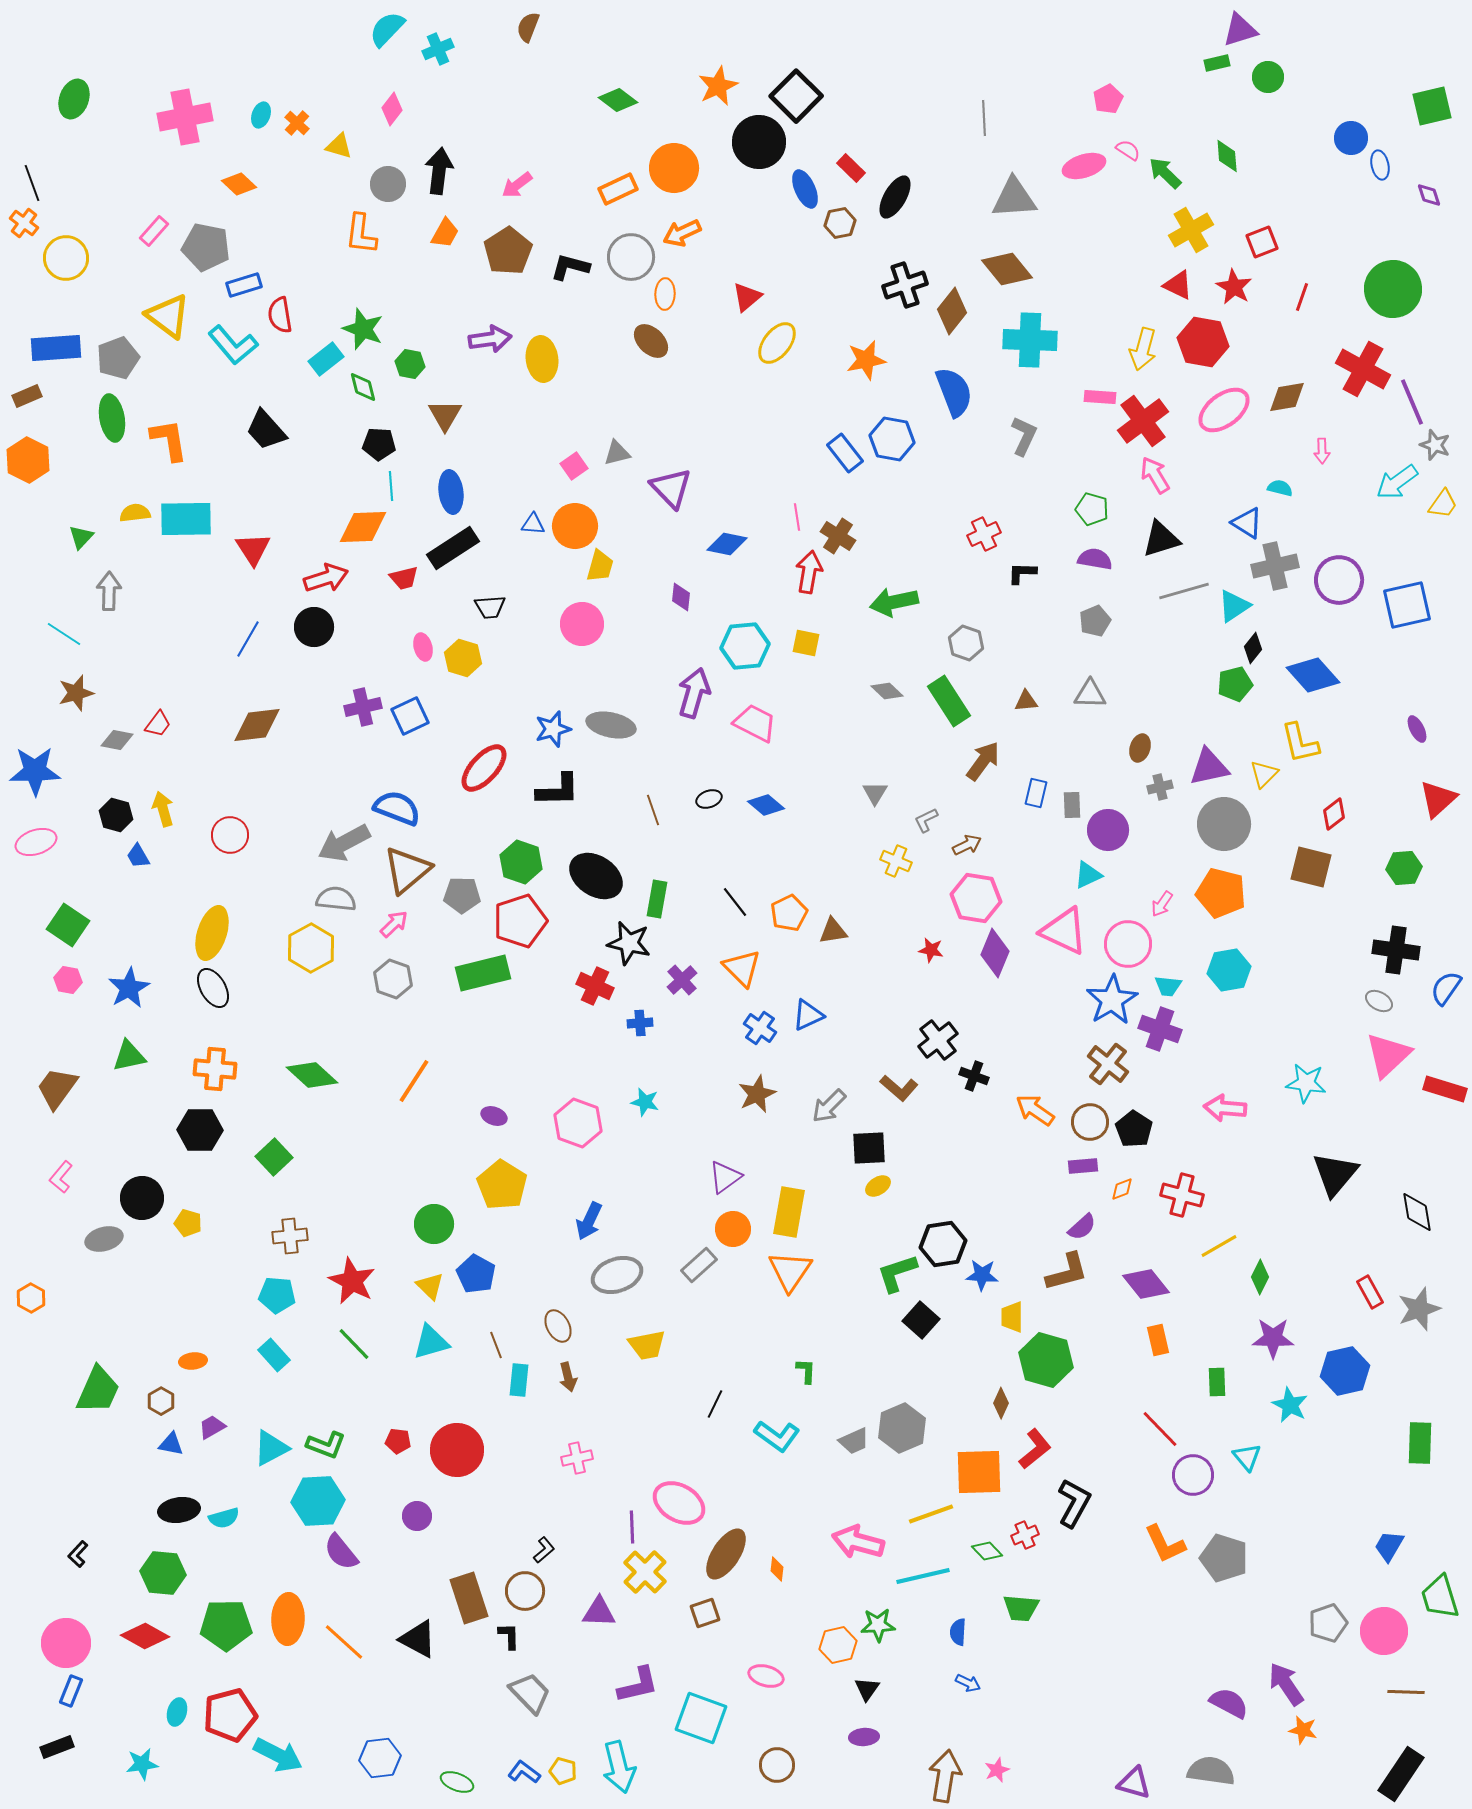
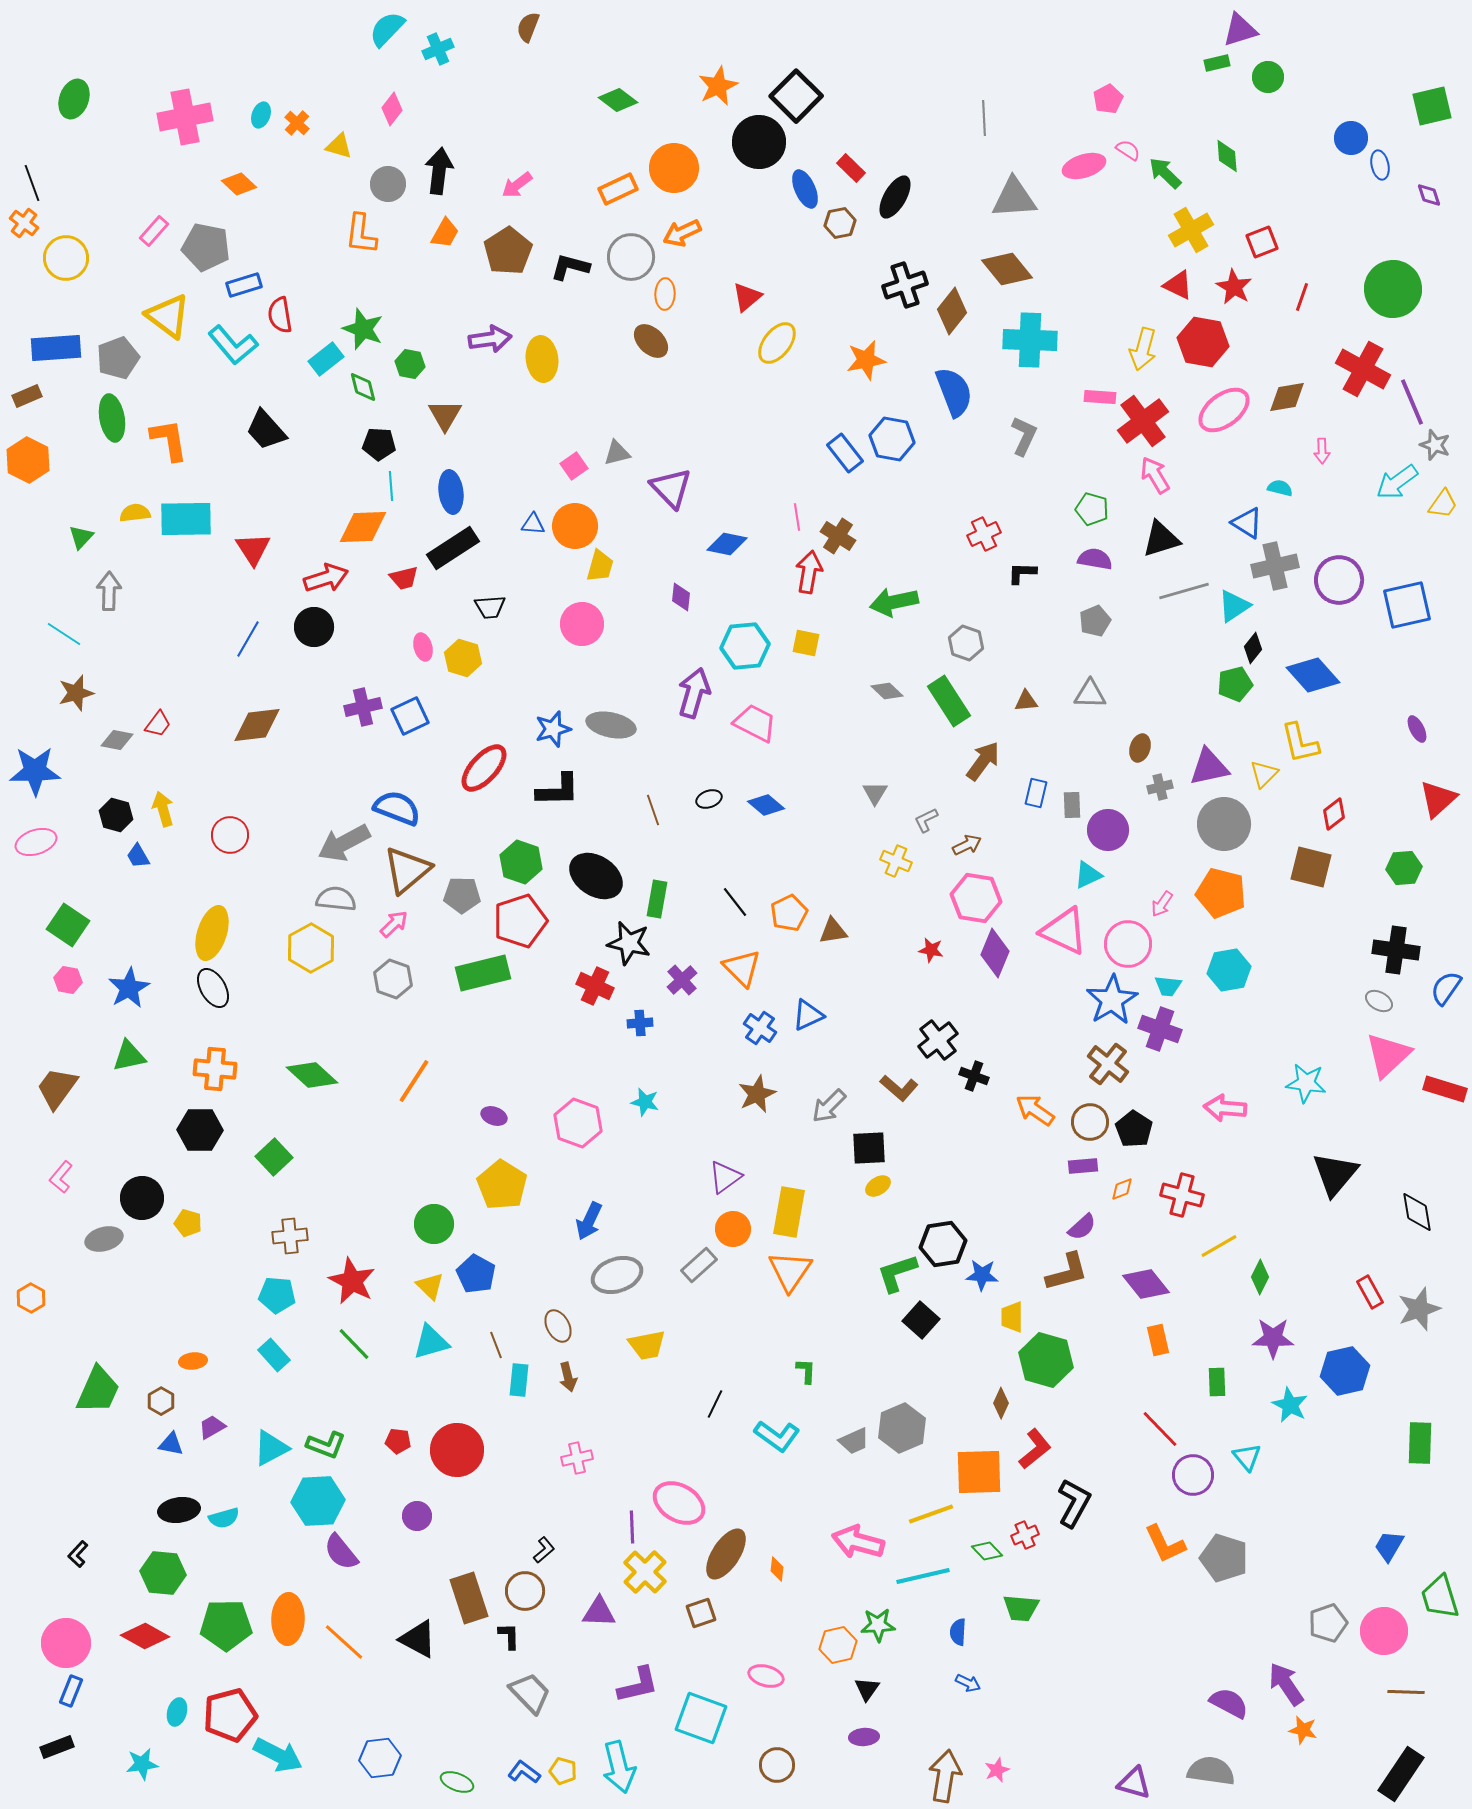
brown square at (705, 1613): moved 4 px left
